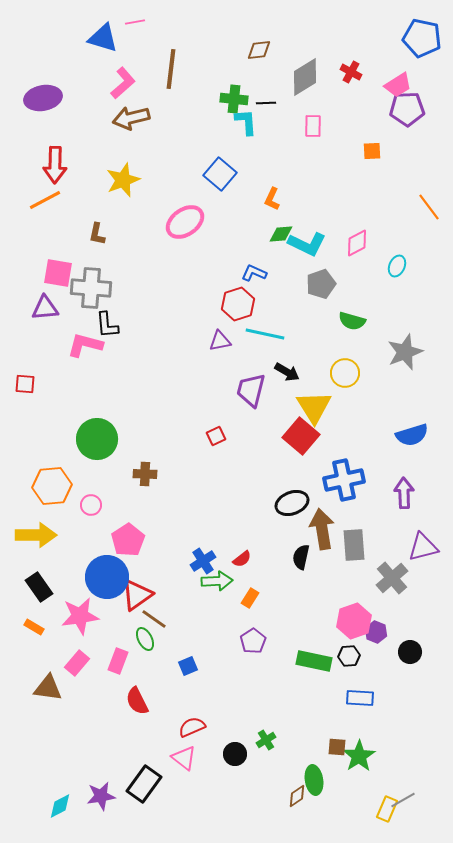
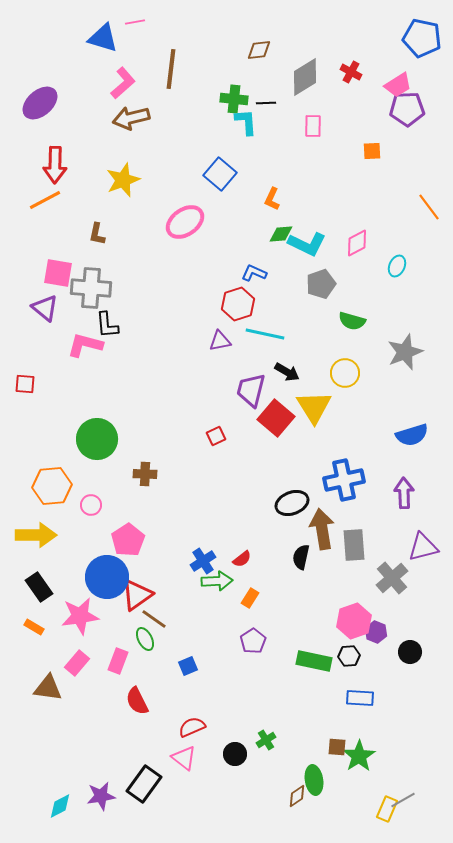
purple ellipse at (43, 98): moved 3 px left, 5 px down; rotated 30 degrees counterclockwise
purple triangle at (45, 308): rotated 44 degrees clockwise
red square at (301, 436): moved 25 px left, 18 px up
